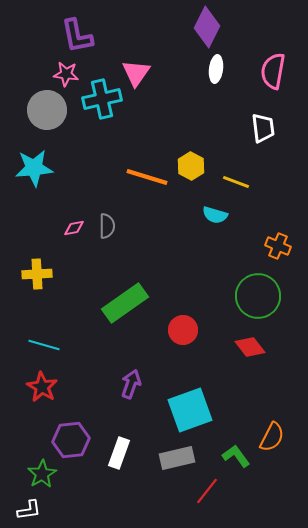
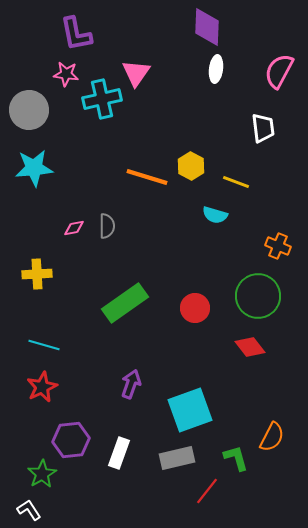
purple diamond: rotated 24 degrees counterclockwise
purple L-shape: moved 1 px left, 2 px up
pink semicircle: moved 6 px right; rotated 18 degrees clockwise
gray circle: moved 18 px left
red circle: moved 12 px right, 22 px up
red star: rotated 16 degrees clockwise
green L-shape: moved 2 px down; rotated 20 degrees clockwise
white L-shape: rotated 115 degrees counterclockwise
